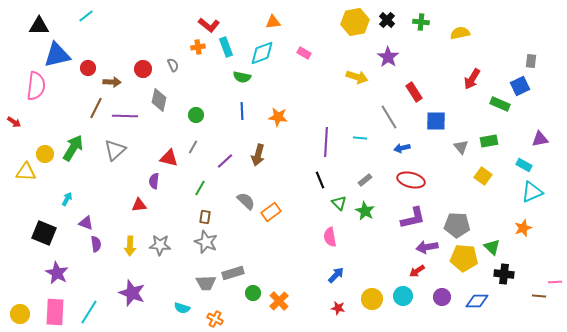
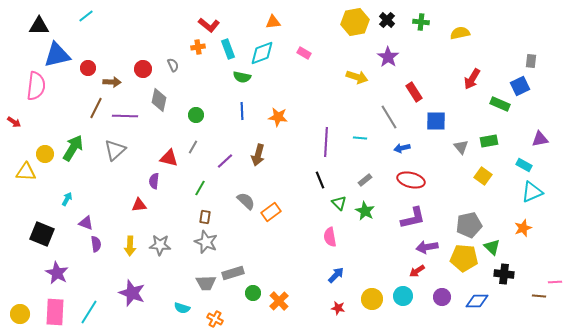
cyan rectangle at (226, 47): moved 2 px right, 2 px down
gray pentagon at (457, 225): moved 12 px right; rotated 15 degrees counterclockwise
black square at (44, 233): moved 2 px left, 1 px down
